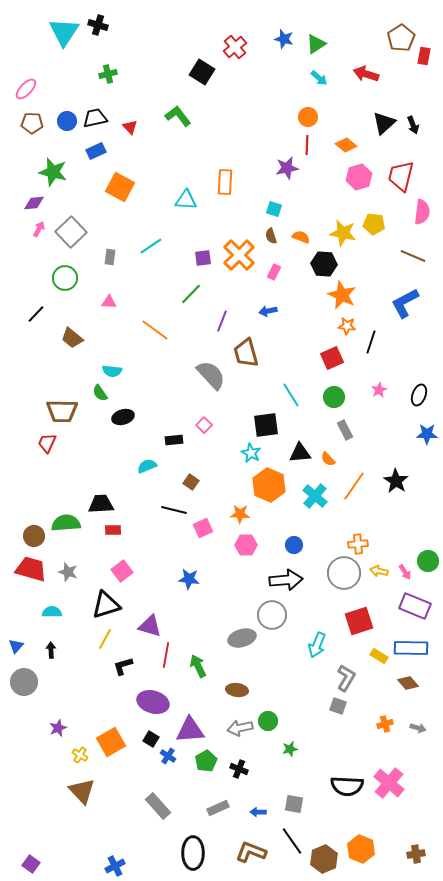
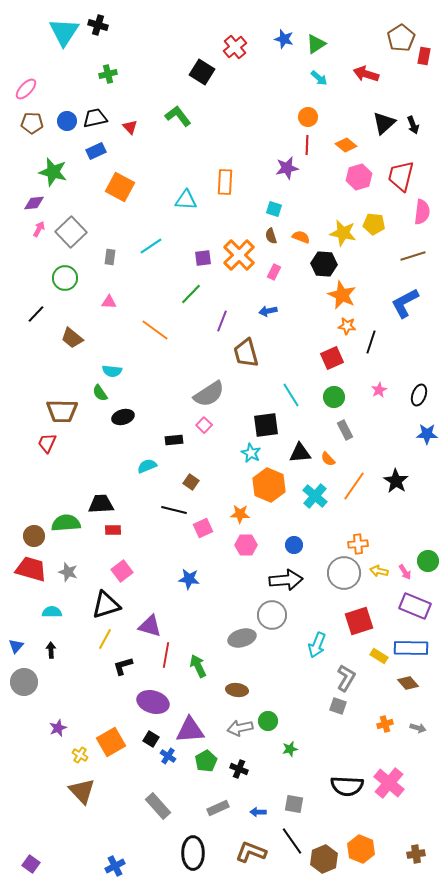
brown line at (413, 256): rotated 40 degrees counterclockwise
gray semicircle at (211, 375): moved 2 px left, 19 px down; rotated 100 degrees clockwise
